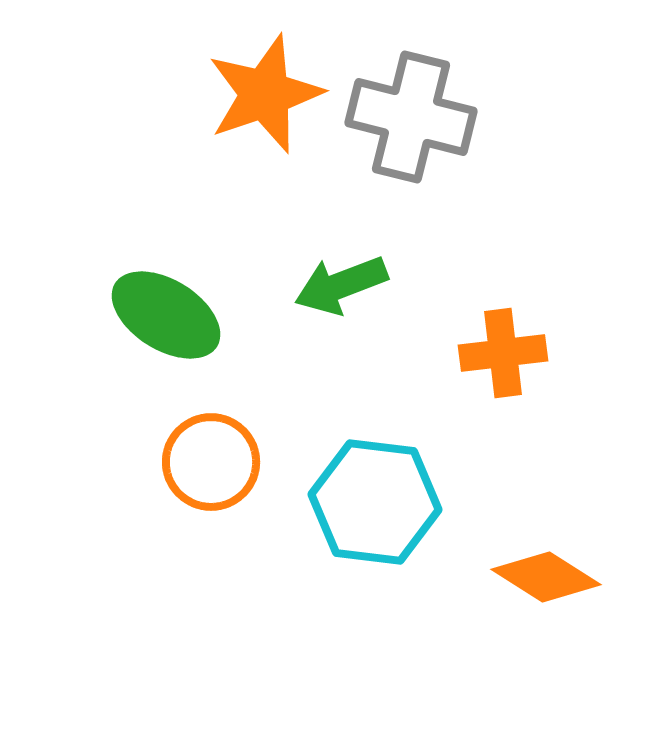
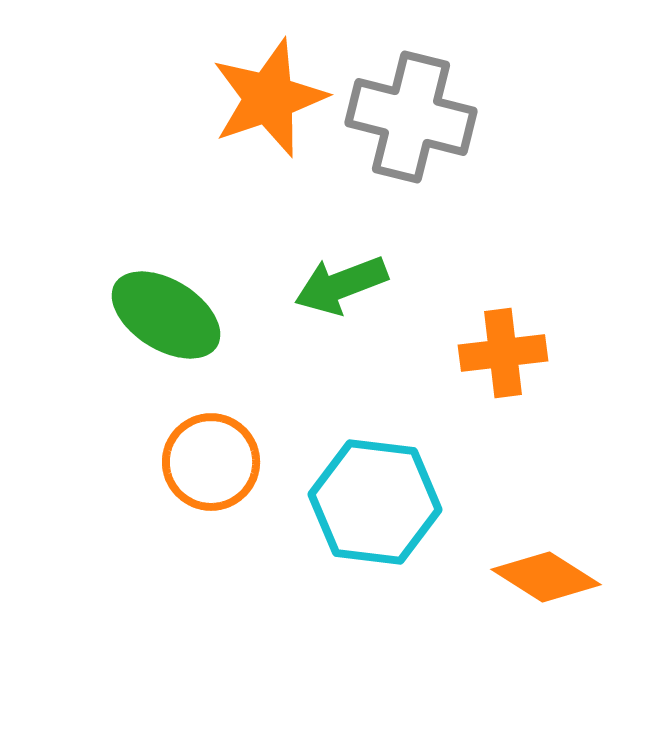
orange star: moved 4 px right, 4 px down
